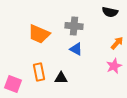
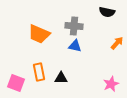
black semicircle: moved 3 px left
blue triangle: moved 1 px left, 3 px up; rotated 16 degrees counterclockwise
pink star: moved 3 px left, 18 px down
pink square: moved 3 px right, 1 px up
